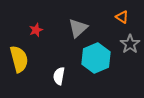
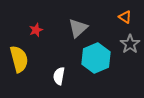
orange triangle: moved 3 px right
